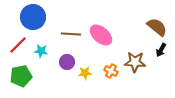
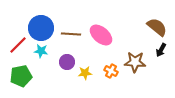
blue circle: moved 8 px right, 11 px down
